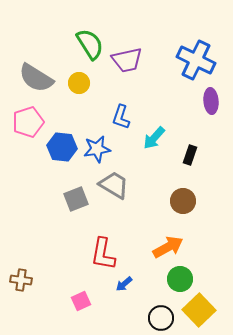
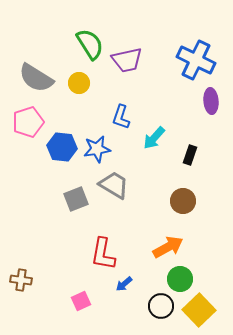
black circle: moved 12 px up
